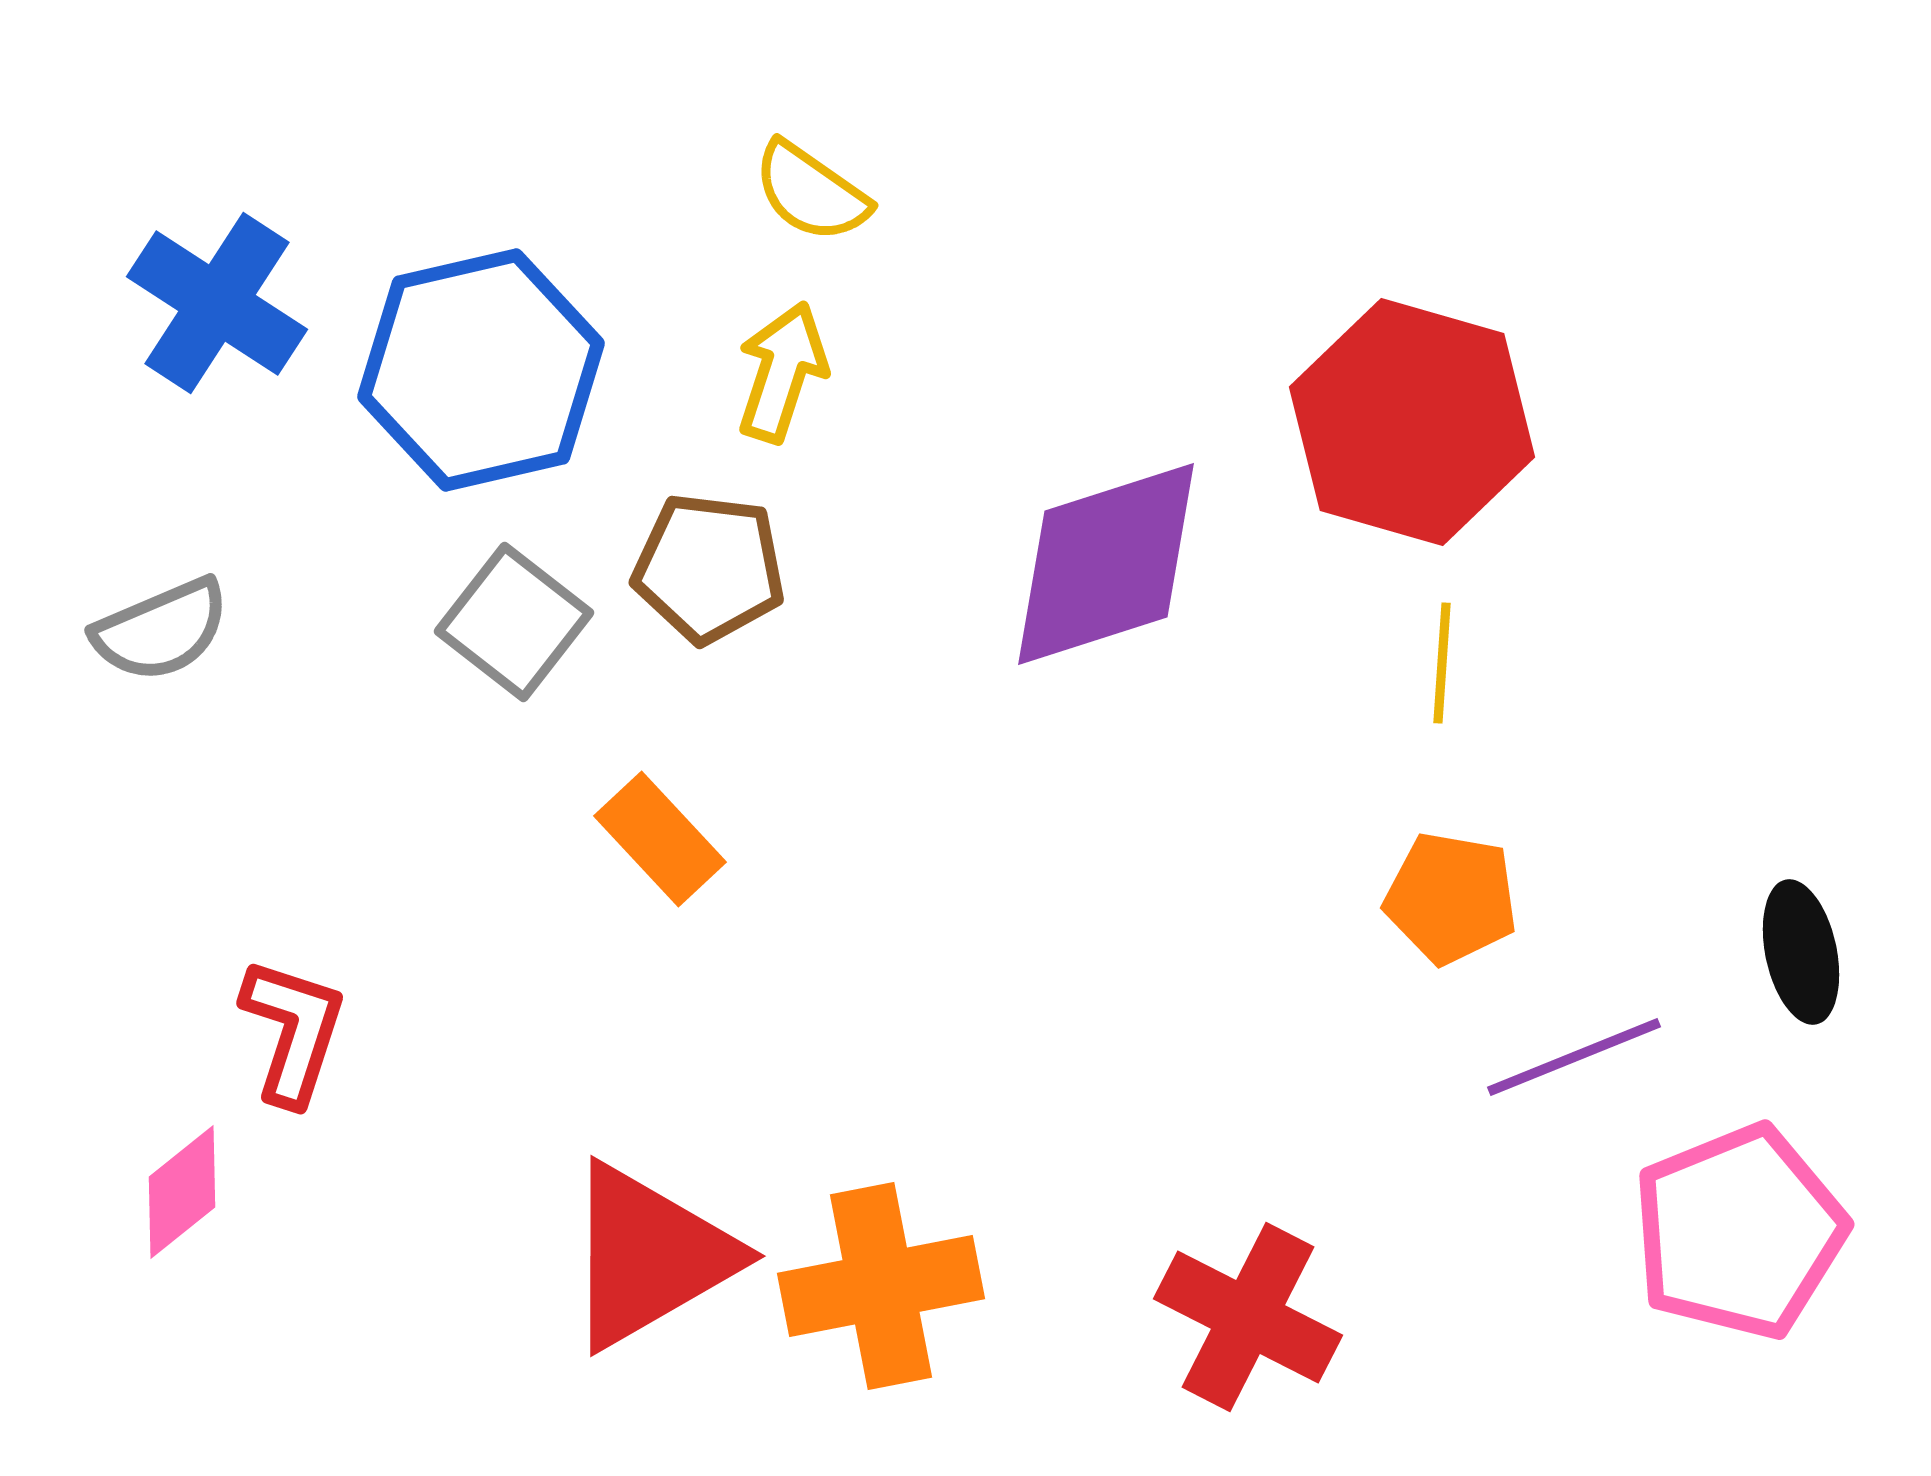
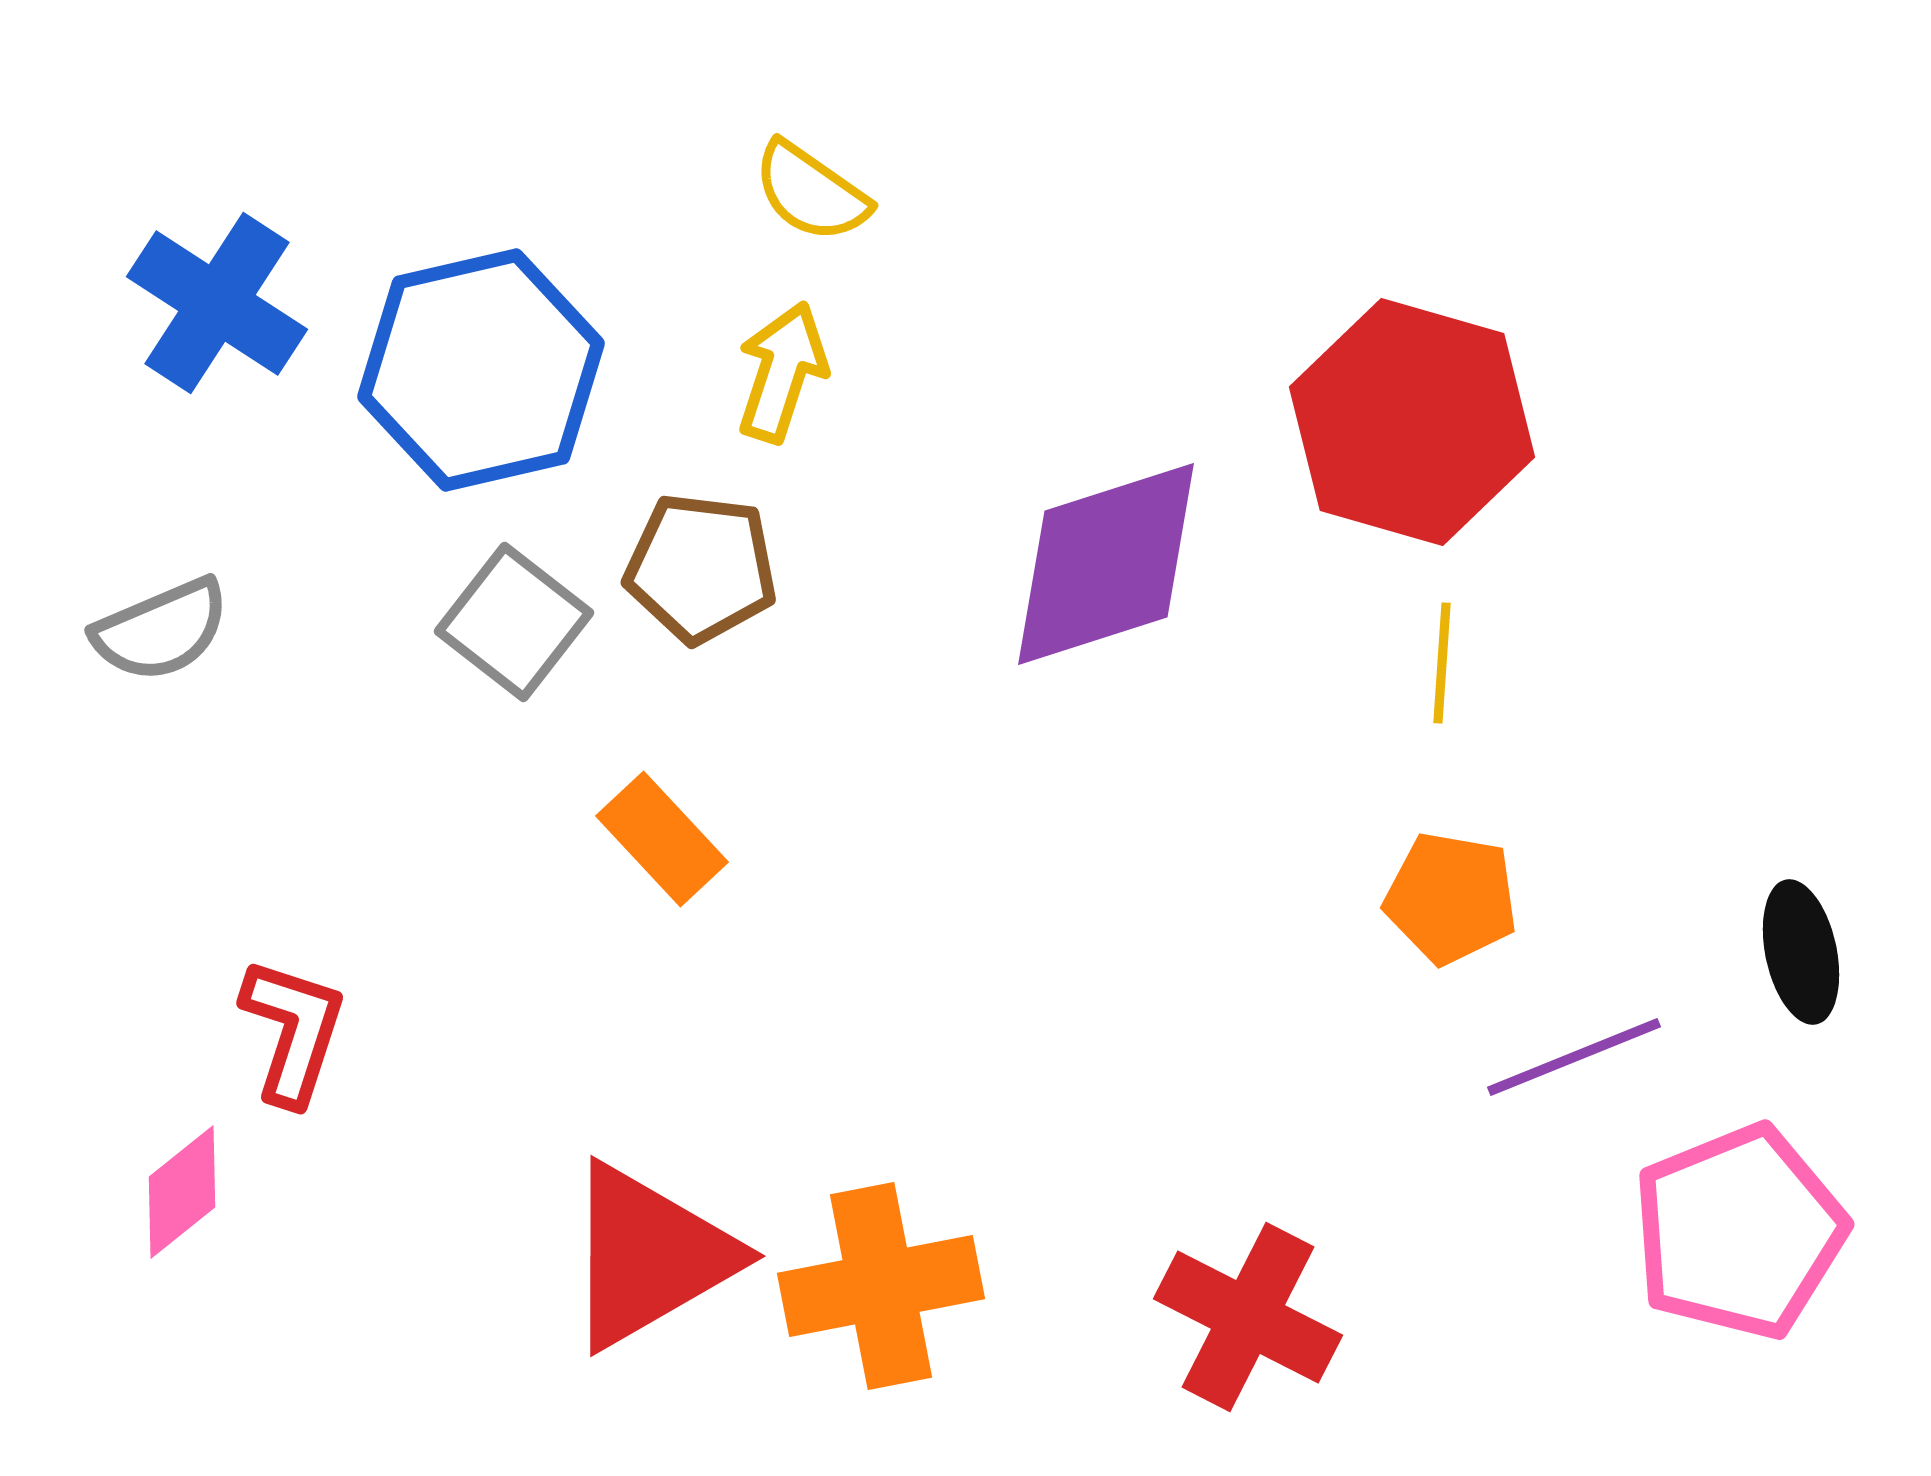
brown pentagon: moved 8 px left
orange rectangle: moved 2 px right
